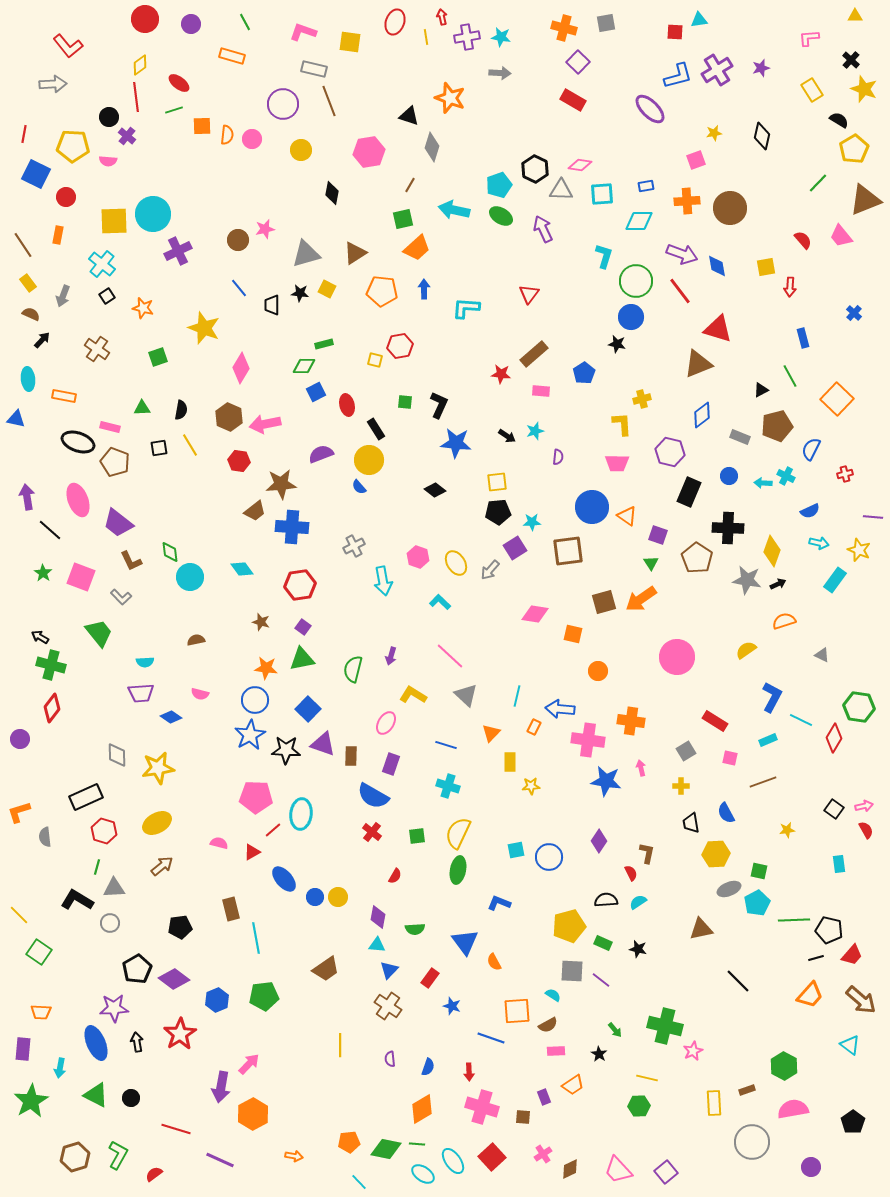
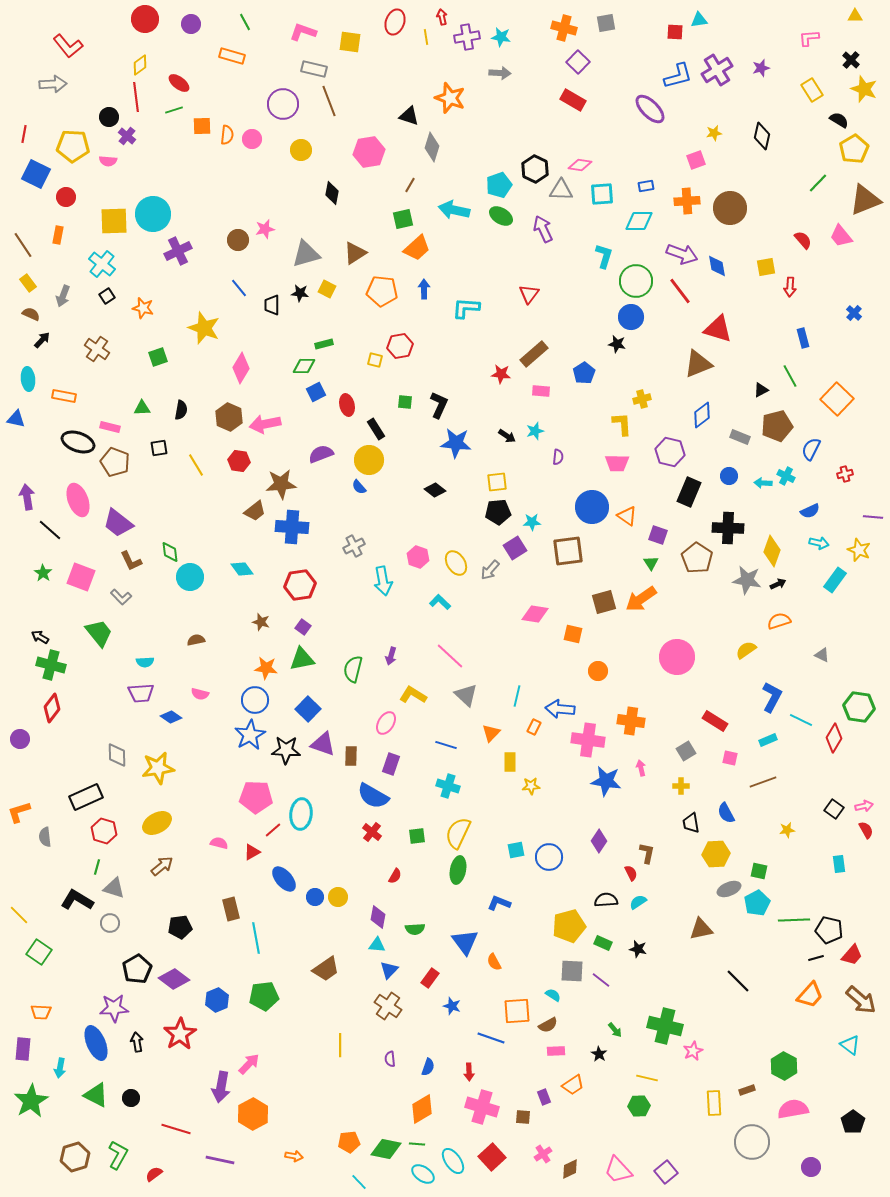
yellow line at (190, 445): moved 6 px right, 20 px down
orange semicircle at (784, 621): moved 5 px left
gray triangle at (114, 888): rotated 20 degrees clockwise
purple line at (220, 1160): rotated 12 degrees counterclockwise
